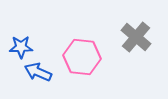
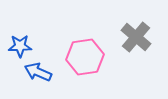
blue star: moved 1 px left, 1 px up
pink hexagon: moved 3 px right; rotated 15 degrees counterclockwise
